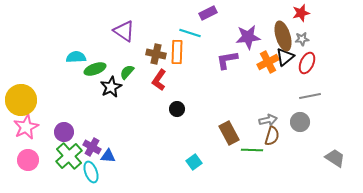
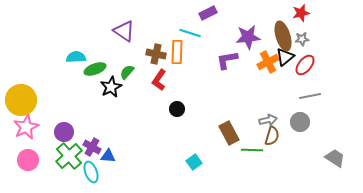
red ellipse: moved 2 px left, 2 px down; rotated 15 degrees clockwise
